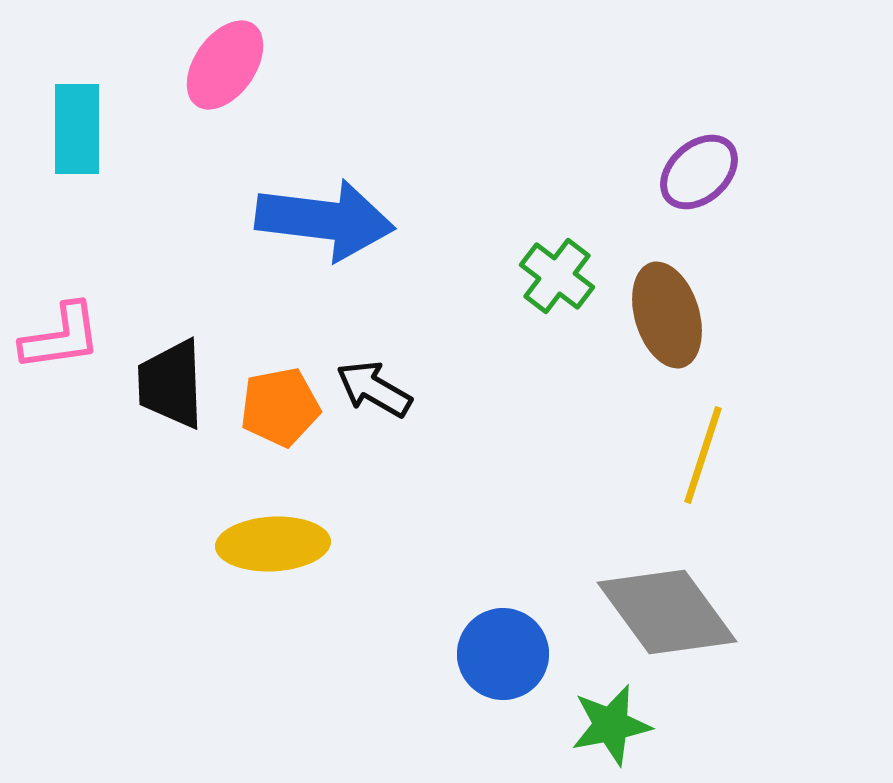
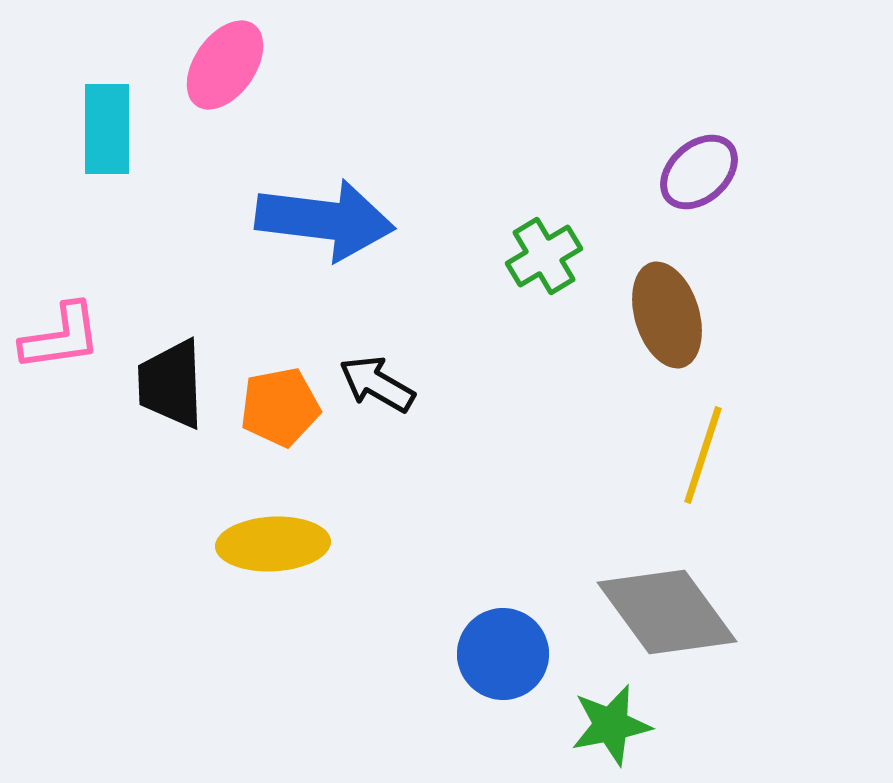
cyan rectangle: moved 30 px right
green cross: moved 13 px left, 20 px up; rotated 22 degrees clockwise
black arrow: moved 3 px right, 5 px up
